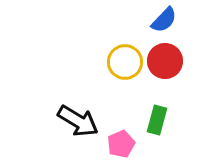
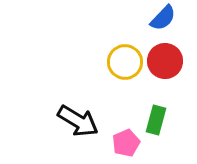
blue semicircle: moved 1 px left, 2 px up
green rectangle: moved 1 px left
pink pentagon: moved 5 px right, 1 px up
